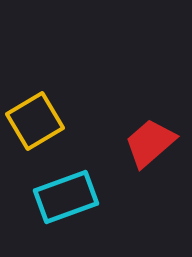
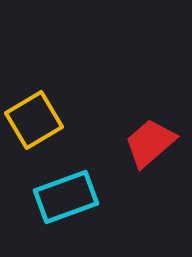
yellow square: moved 1 px left, 1 px up
